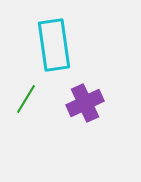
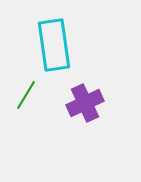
green line: moved 4 px up
